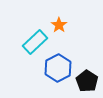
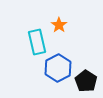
cyan rectangle: moved 2 px right; rotated 60 degrees counterclockwise
black pentagon: moved 1 px left
